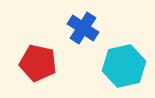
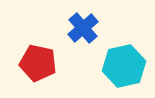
blue cross: rotated 16 degrees clockwise
